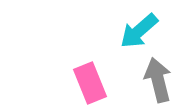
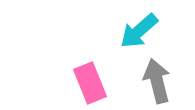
gray arrow: moved 1 px left, 1 px down
